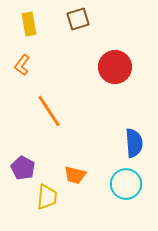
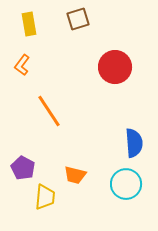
yellow trapezoid: moved 2 px left
